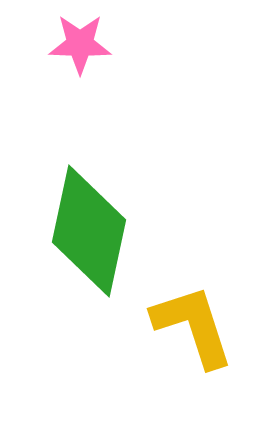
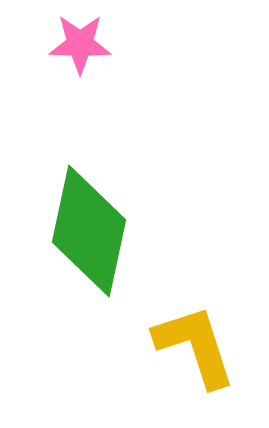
yellow L-shape: moved 2 px right, 20 px down
